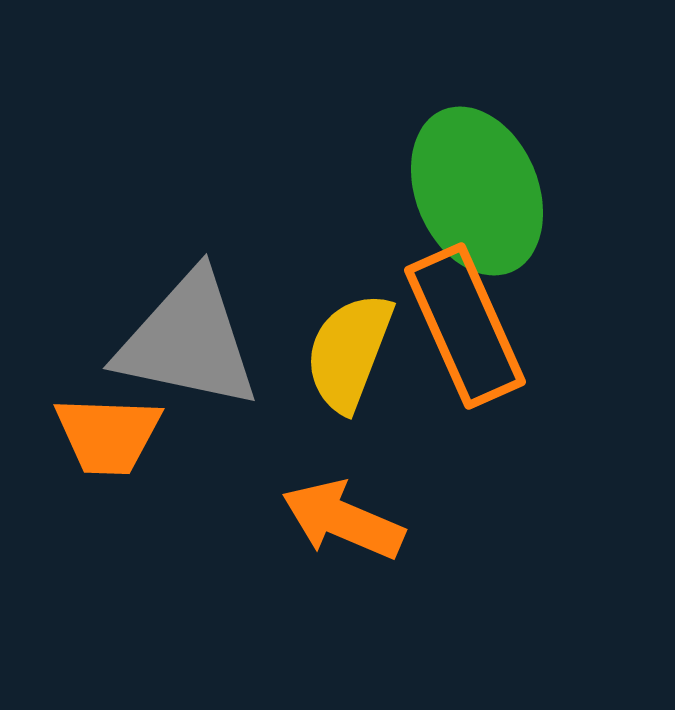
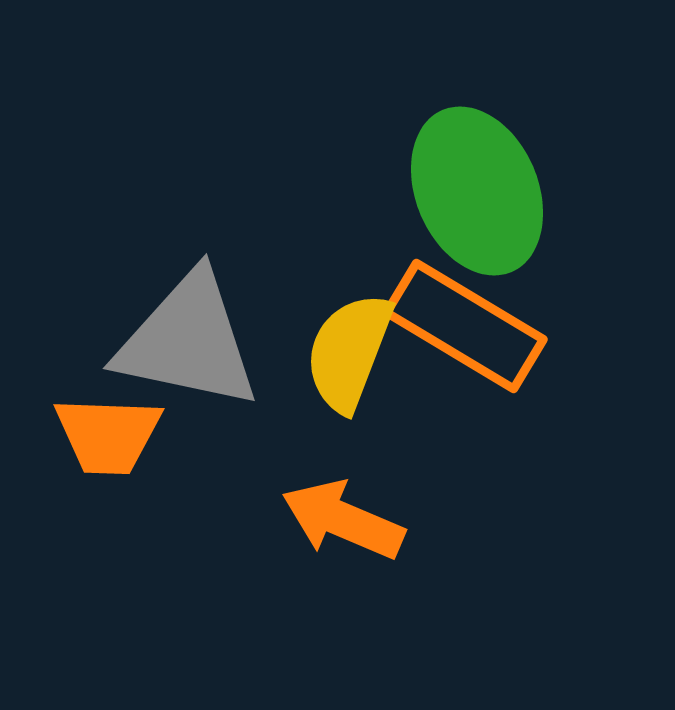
orange rectangle: rotated 35 degrees counterclockwise
